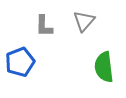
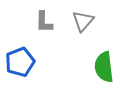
gray triangle: moved 1 px left
gray L-shape: moved 4 px up
